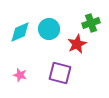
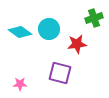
green cross: moved 3 px right, 5 px up
cyan diamond: rotated 60 degrees clockwise
red star: rotated 18 degrees clockwise
pink star: moved 9 px down; rotated 16 degrees counterclockwise
